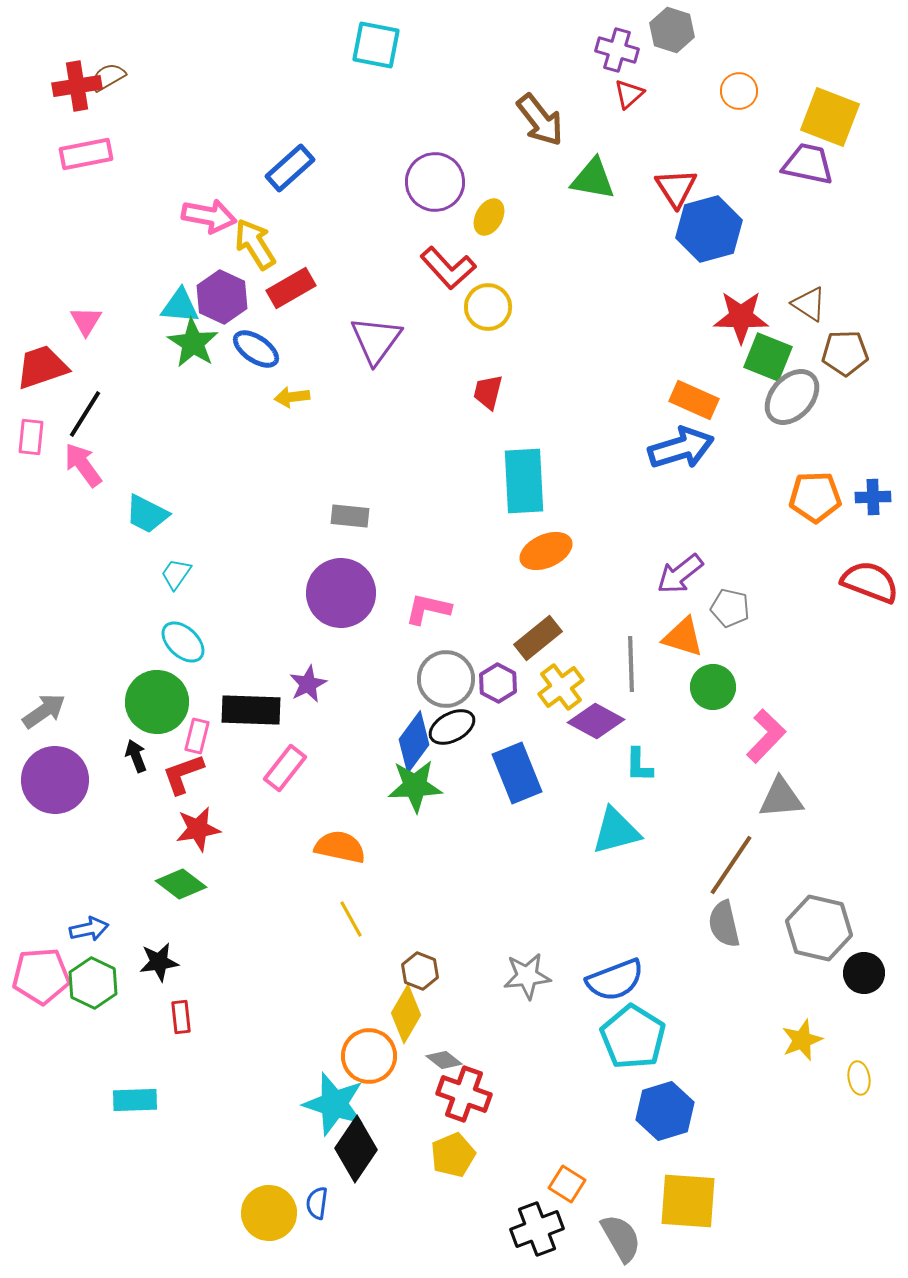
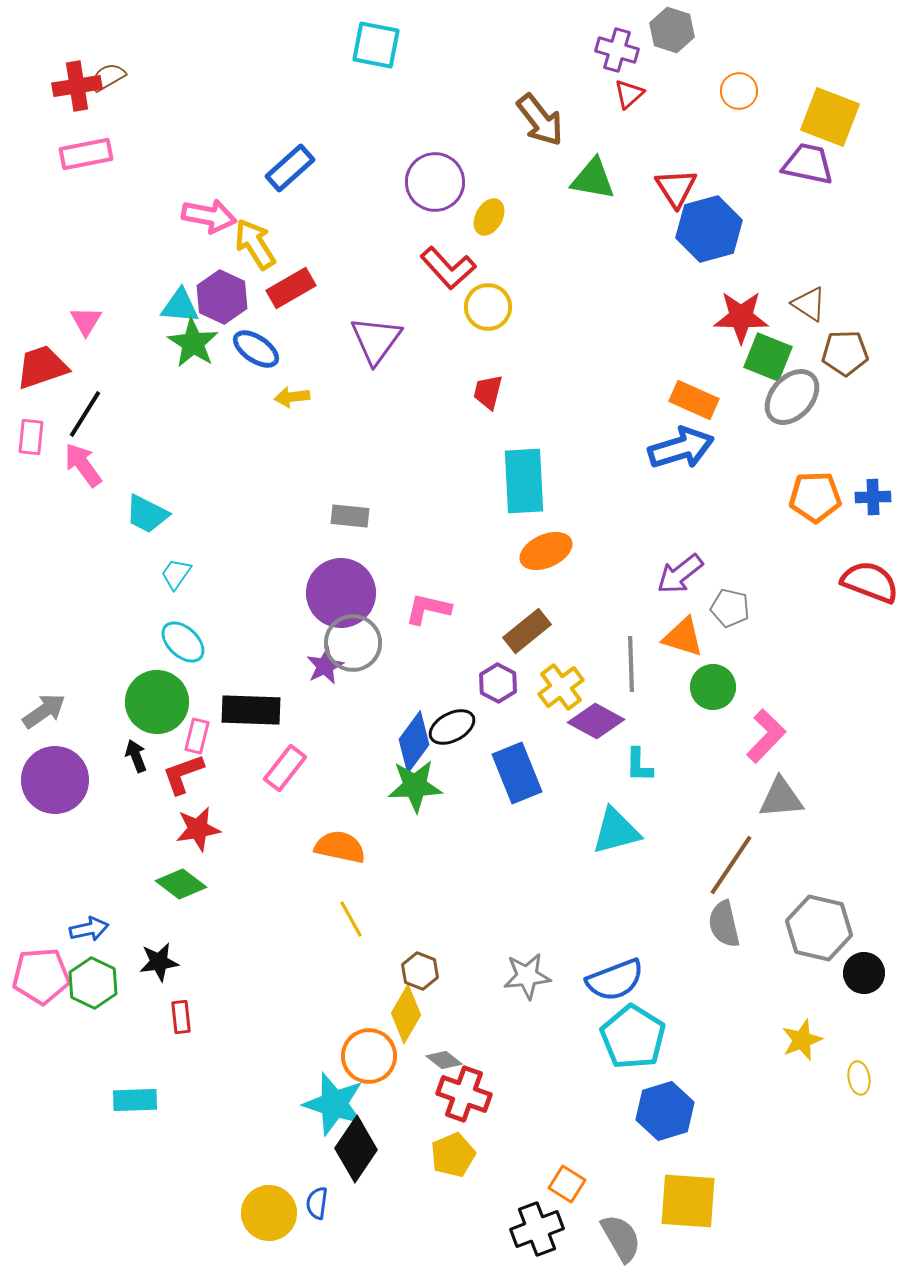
brown rectangle at (538, 638): moved 11 px left, 7 px up
gray circle at (446, 679): moved 93 px left, 36 px up
purple star at (308, 684): moved 17 px right, 18 px up
